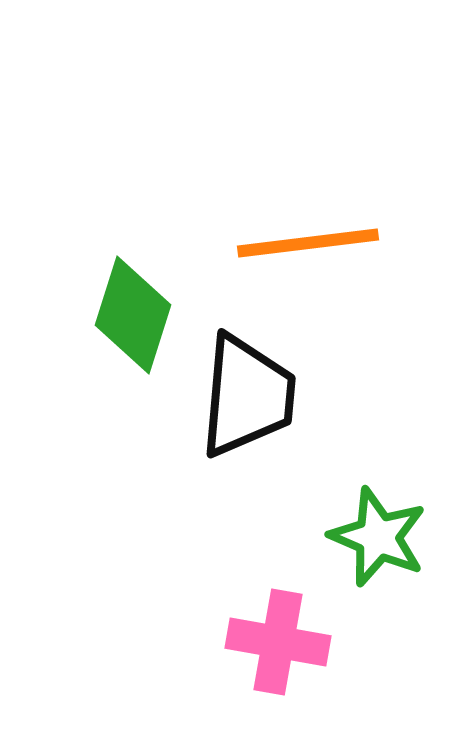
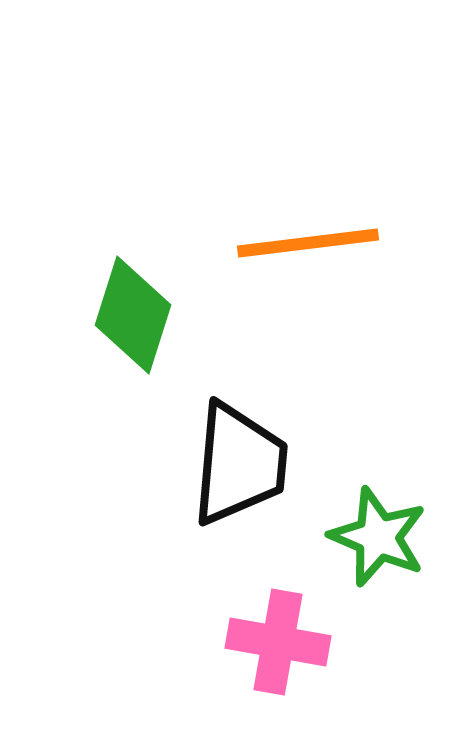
black trapezoid: moved 8 px left, 68 px down
